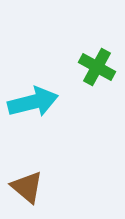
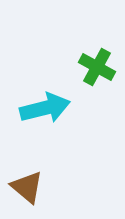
cyan arrow: moved 12 px right, 6 px down
